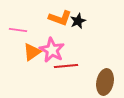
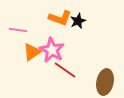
red line: moved 1 px left, 4 px down; rotated 40 degrees clockwise
